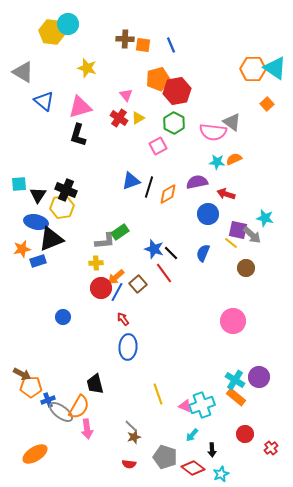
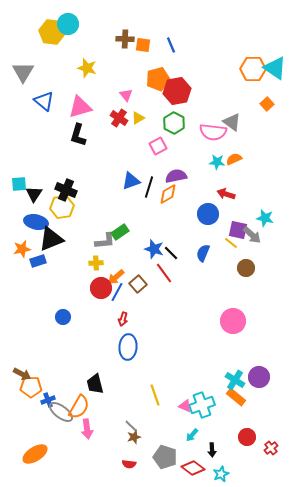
gray triangle at (23, 72): rotated 30 degrees clockwise
purple semicircle at (197, 182): moved 21 px left, 6 px up
black triangle at (38, 195): moved 4 px left, 1 px up
red arrow at (123, 319): rotated 128 degrees counterclockwise
yellow line at (158, 394): moved 3 px left, 1 px down
red circle at (245, 434): moved 2 px right, 3 px down
